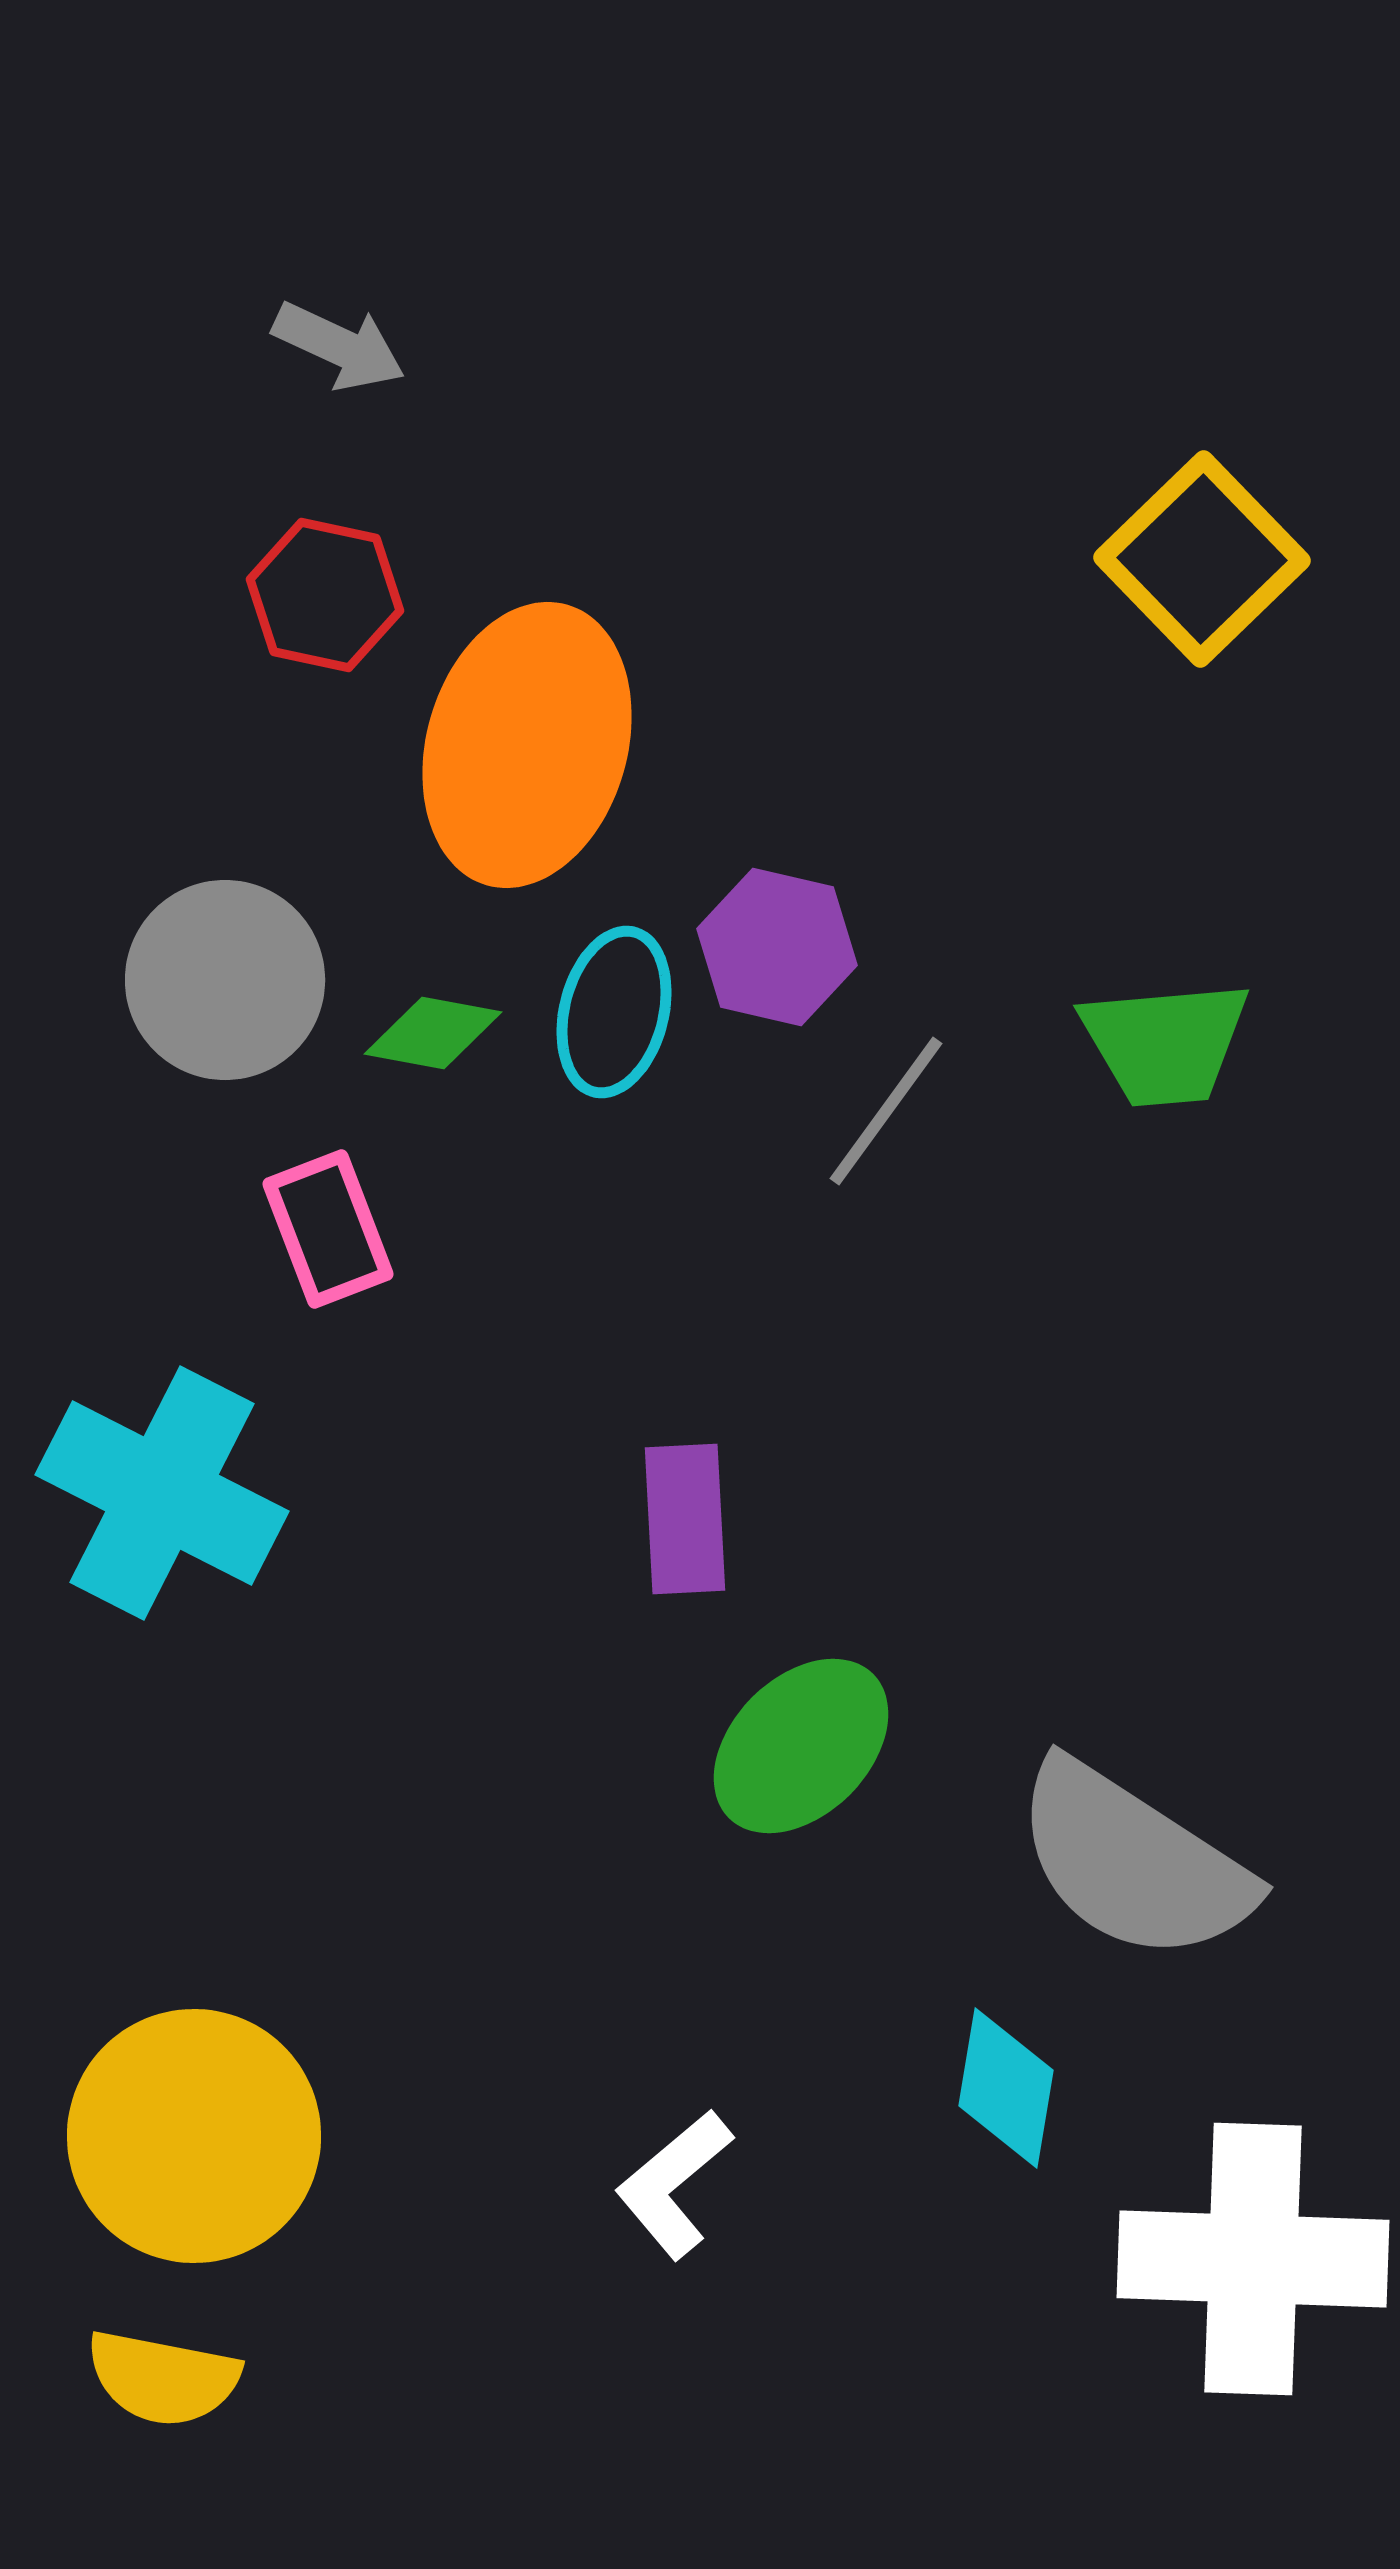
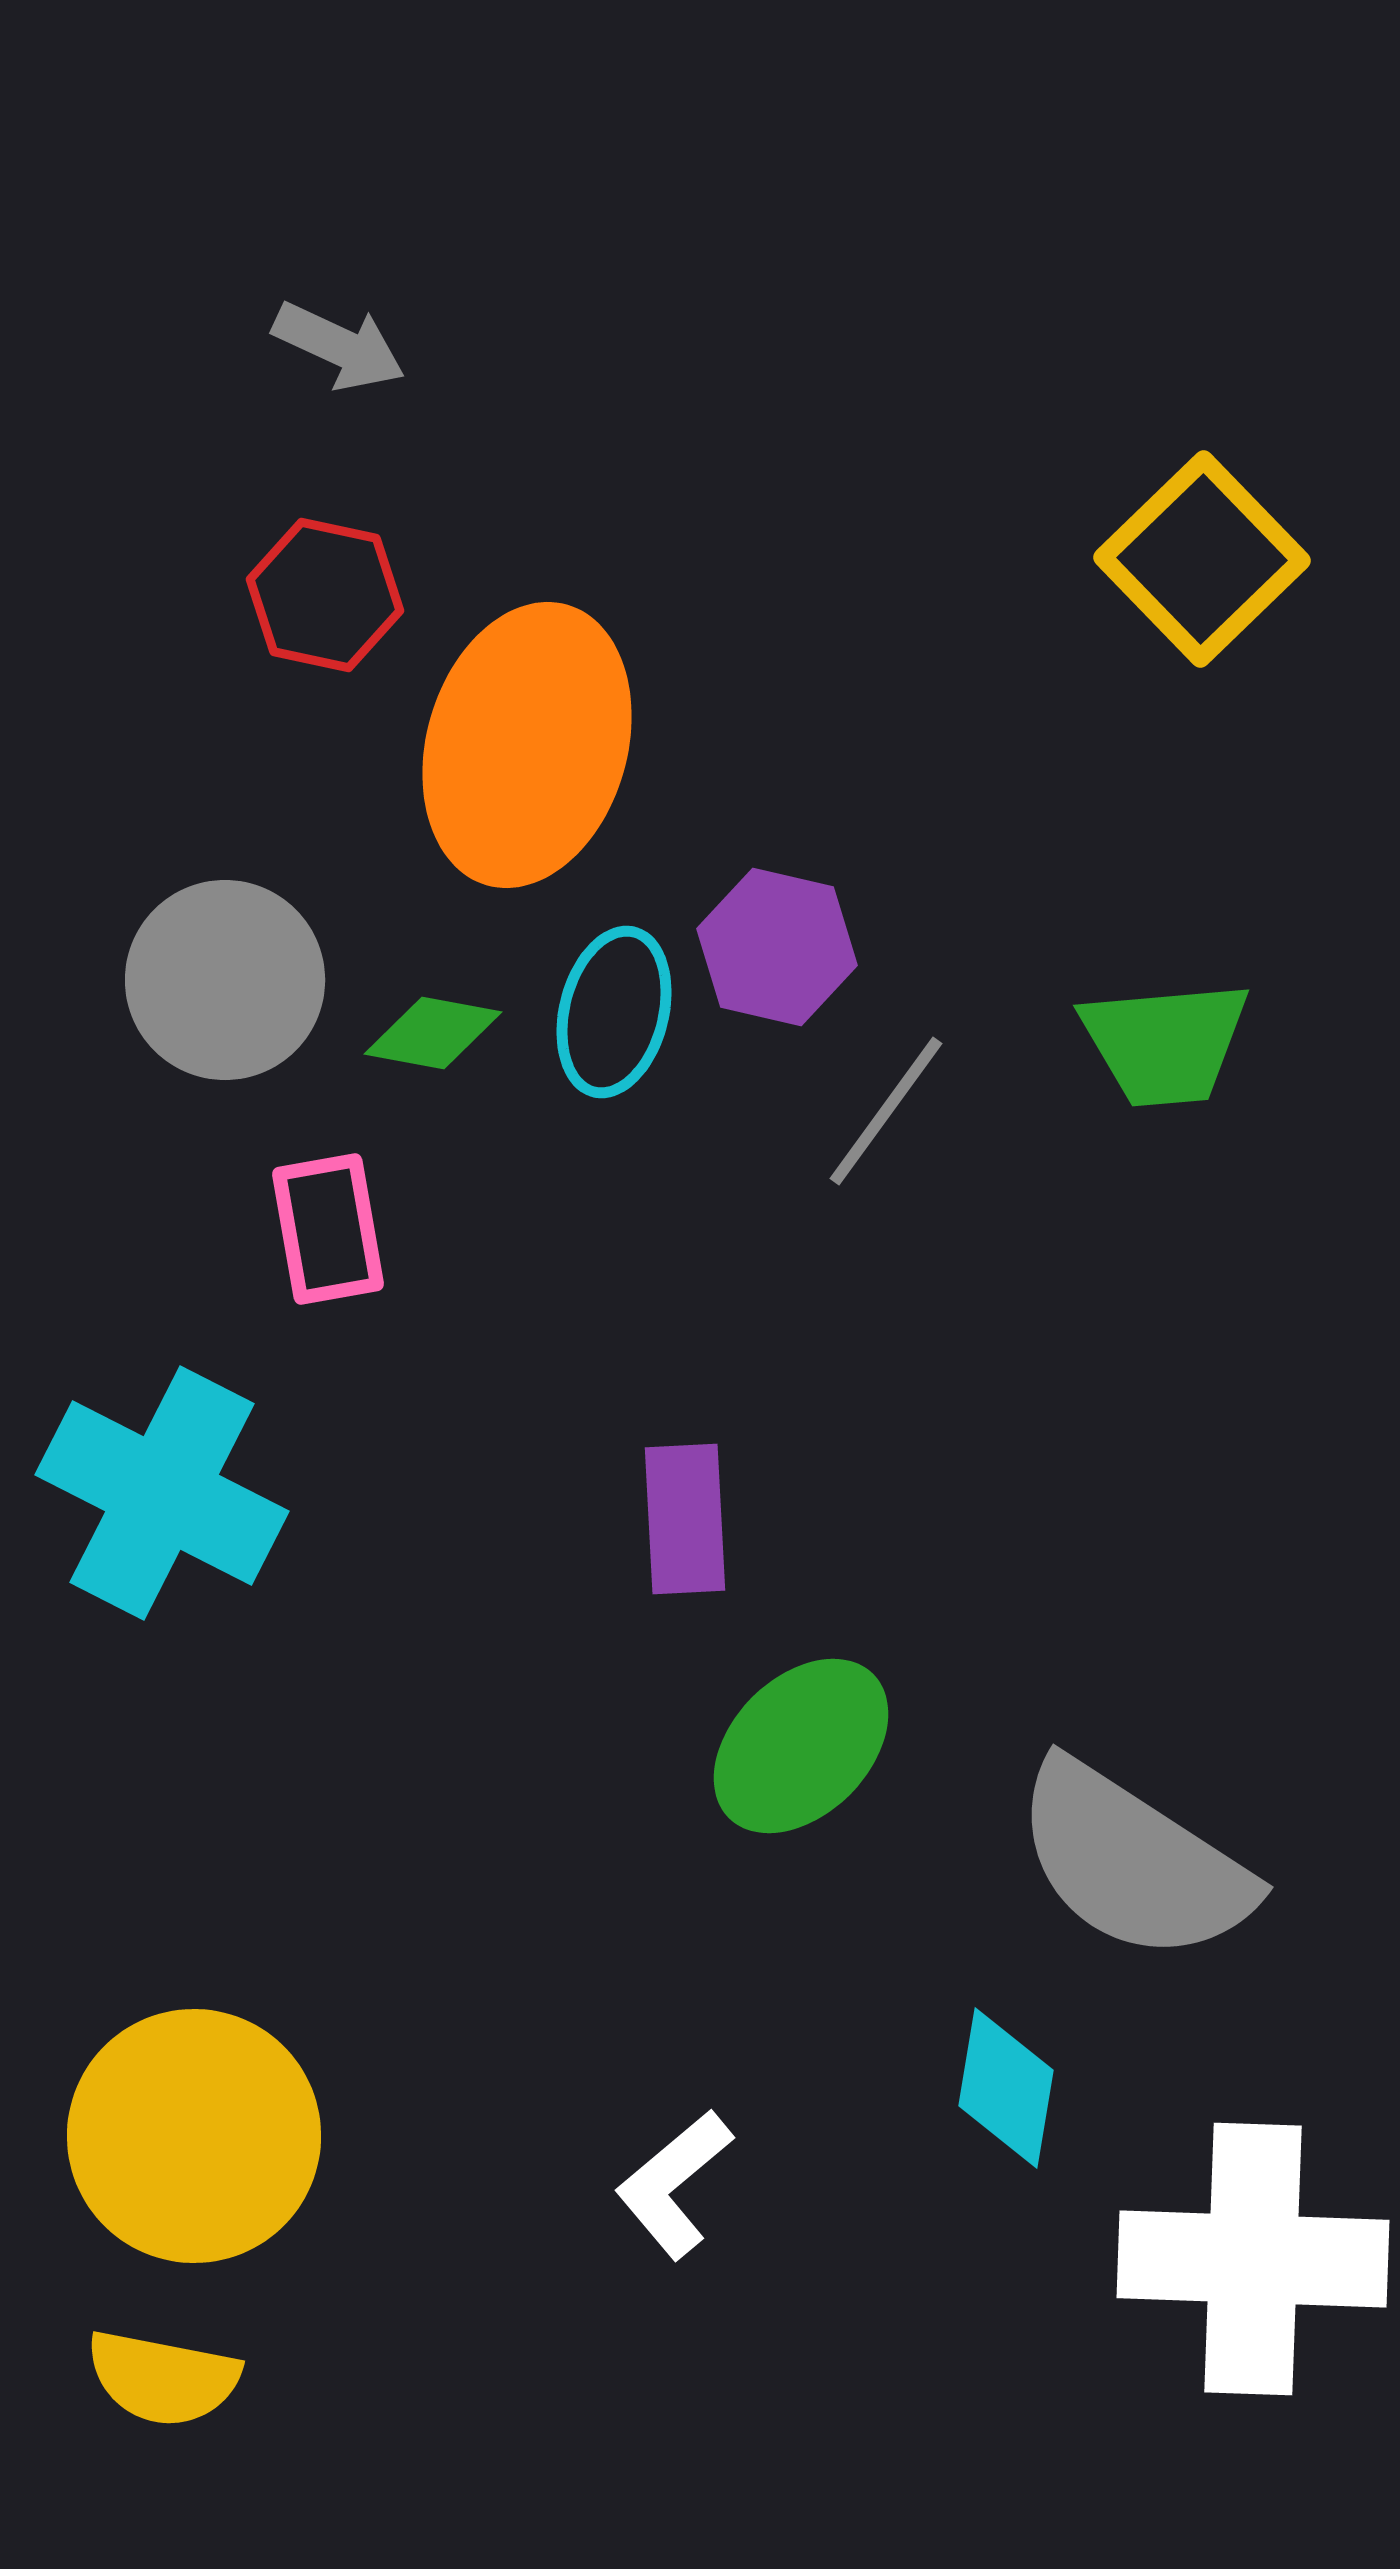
pink rectangle: rotated 11 degrees clockwise
